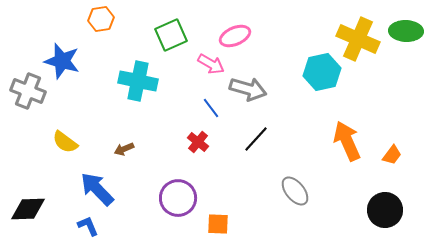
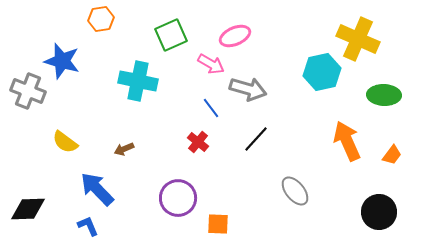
green ellipse: moved 22 px left, 64 px down
black circle: moved 6 px left, 2 px down
